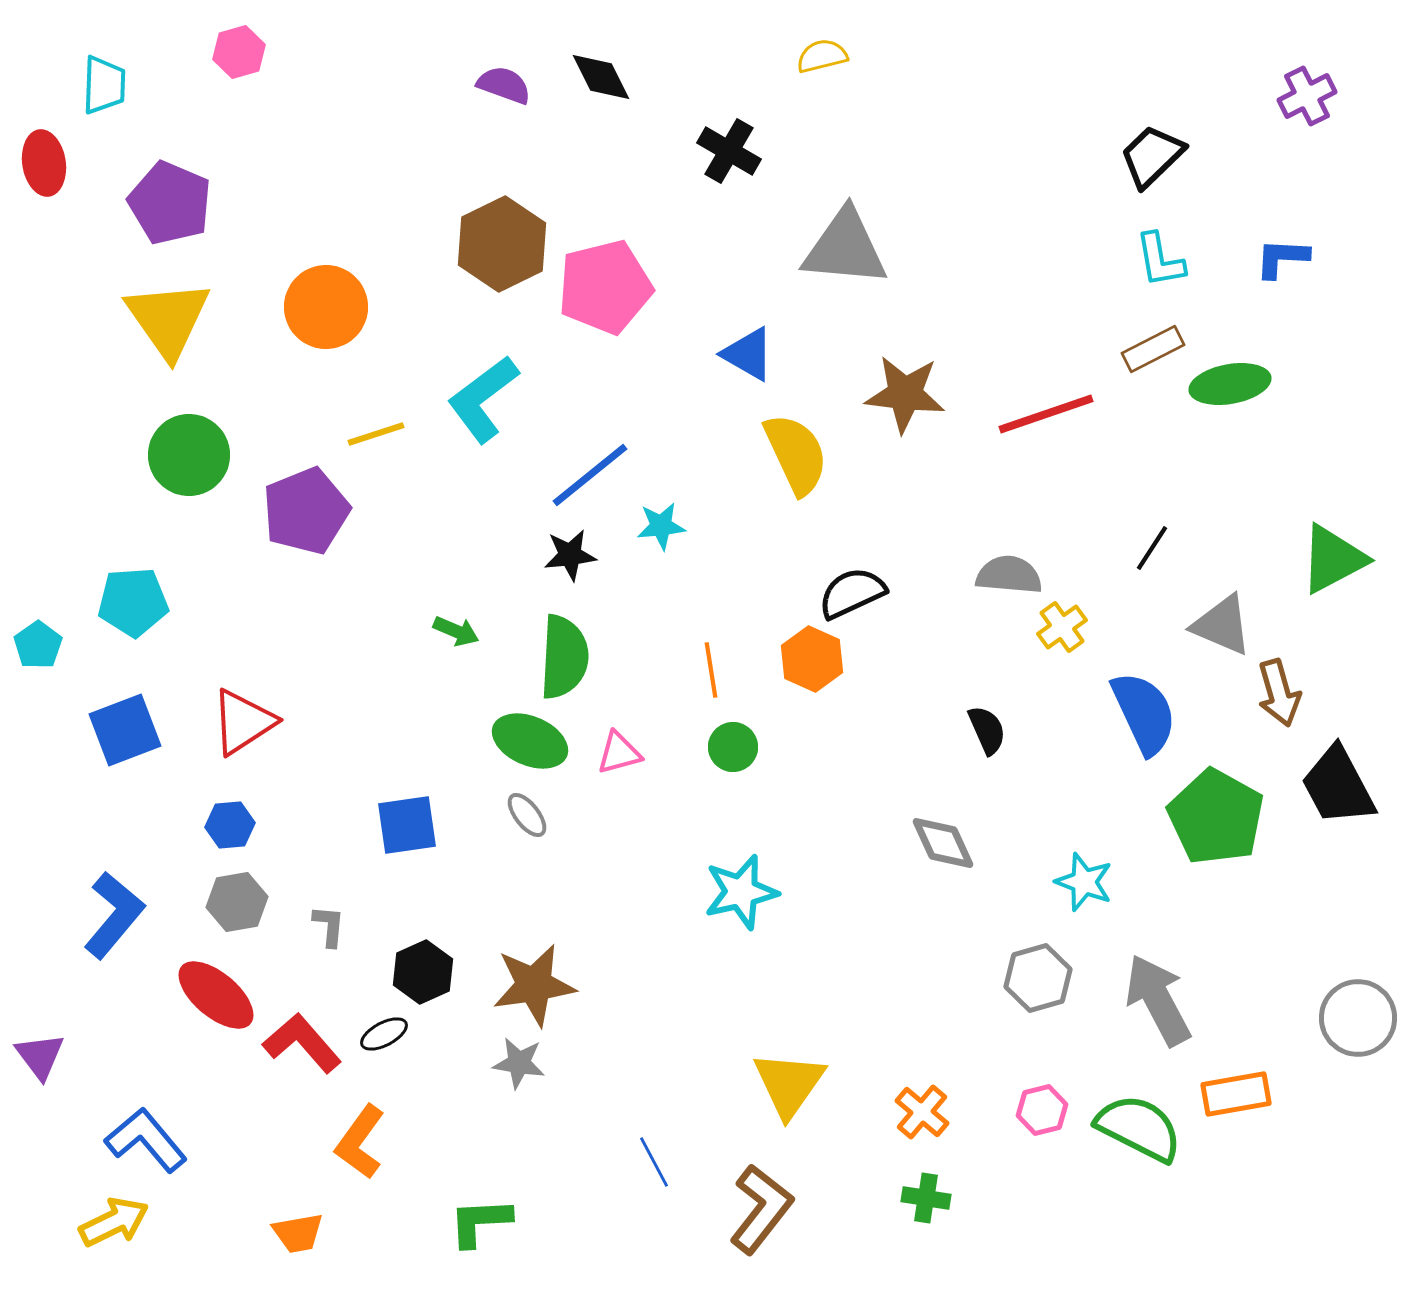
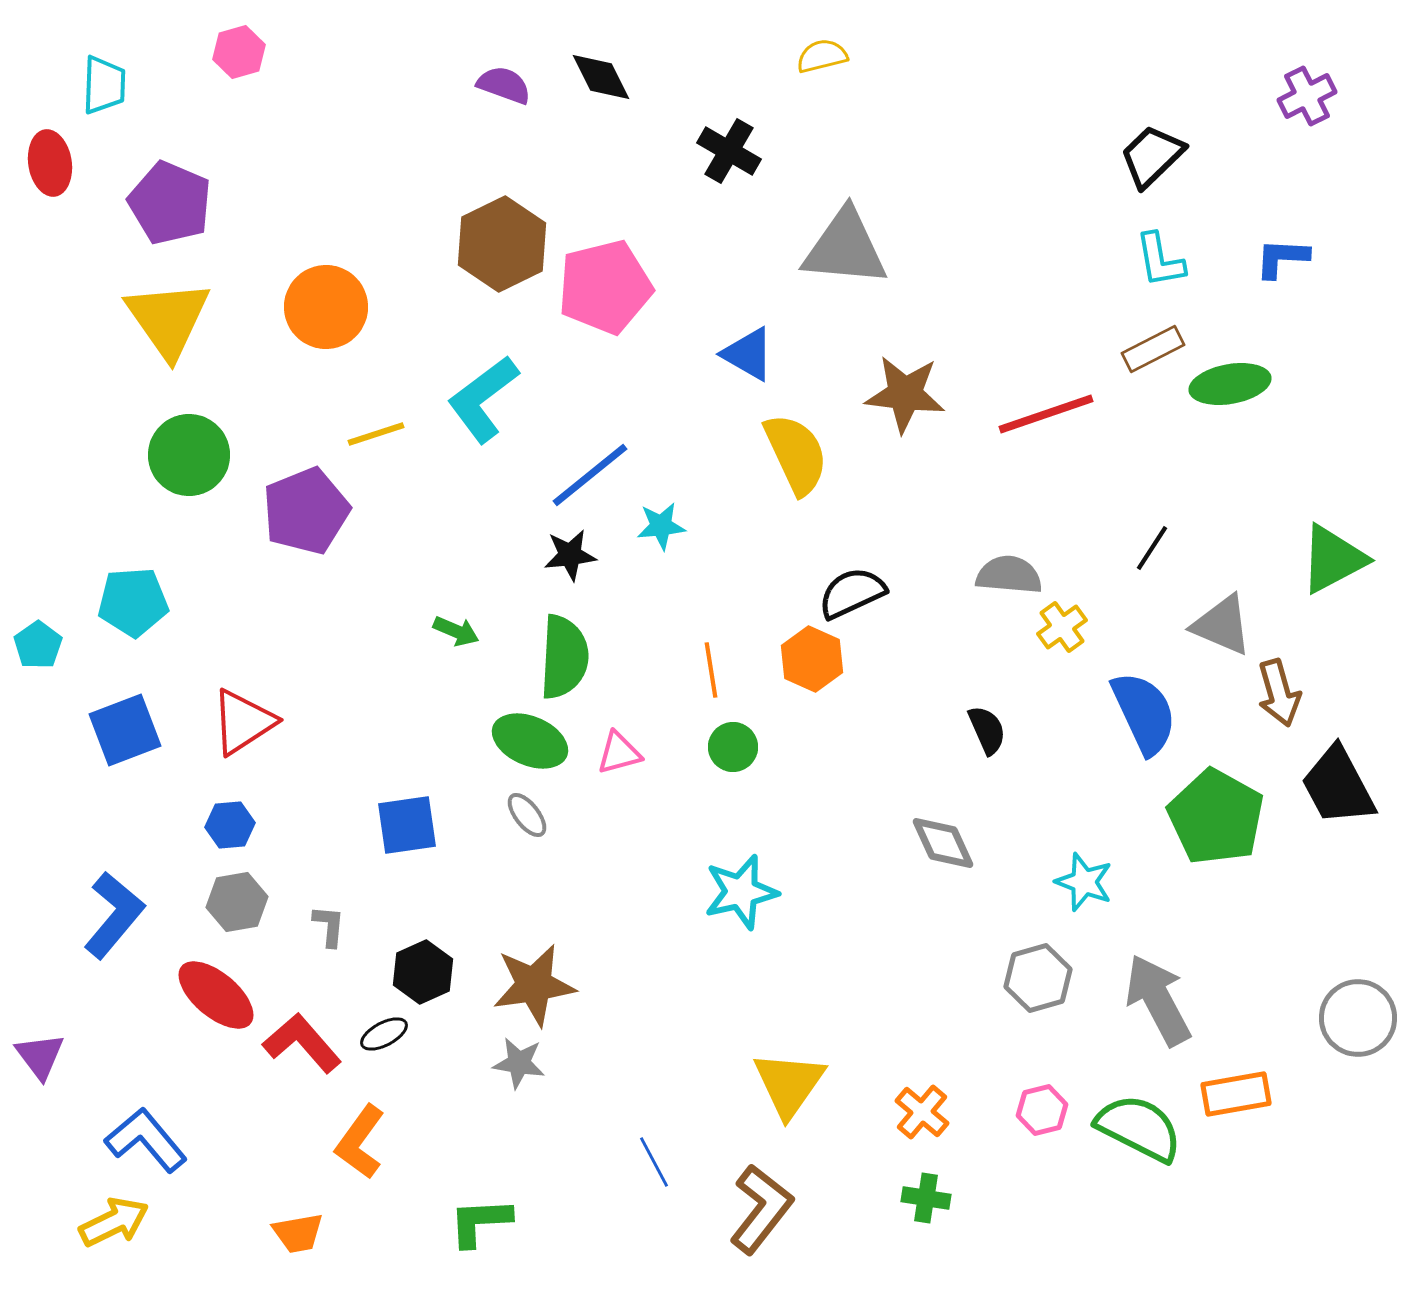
red ellipse at (44, 163): moved 6 px right
